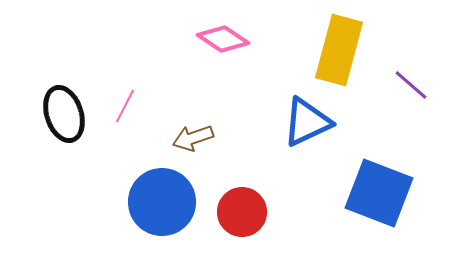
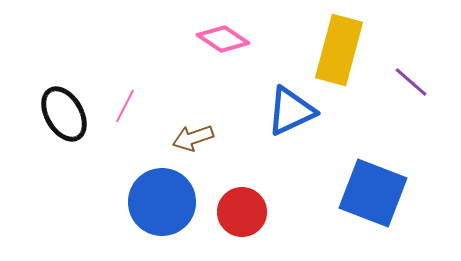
purple line: moved 3 px up
black ellipse: rotated 12 degrees counterclockwise
blue triangle: moved 16 px left, 11 px up
blue square: moved 6 px left
